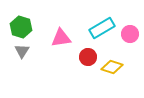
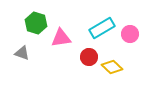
green hexagon: moved 15 px right, 4 px up
gray triangle: moved 2 px down; rotated 42 degrees counterclockwise
red circle: moved 1 px right
yellow diamond: rotated 25 degrees clockwise
